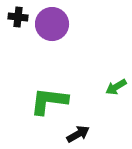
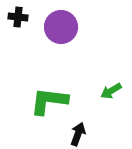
purple circle: moved 9 px right, 3 px down
green arrow: moved 5 px left, 4 px down
black arrow: rotated 40 degrees counterclockwise
